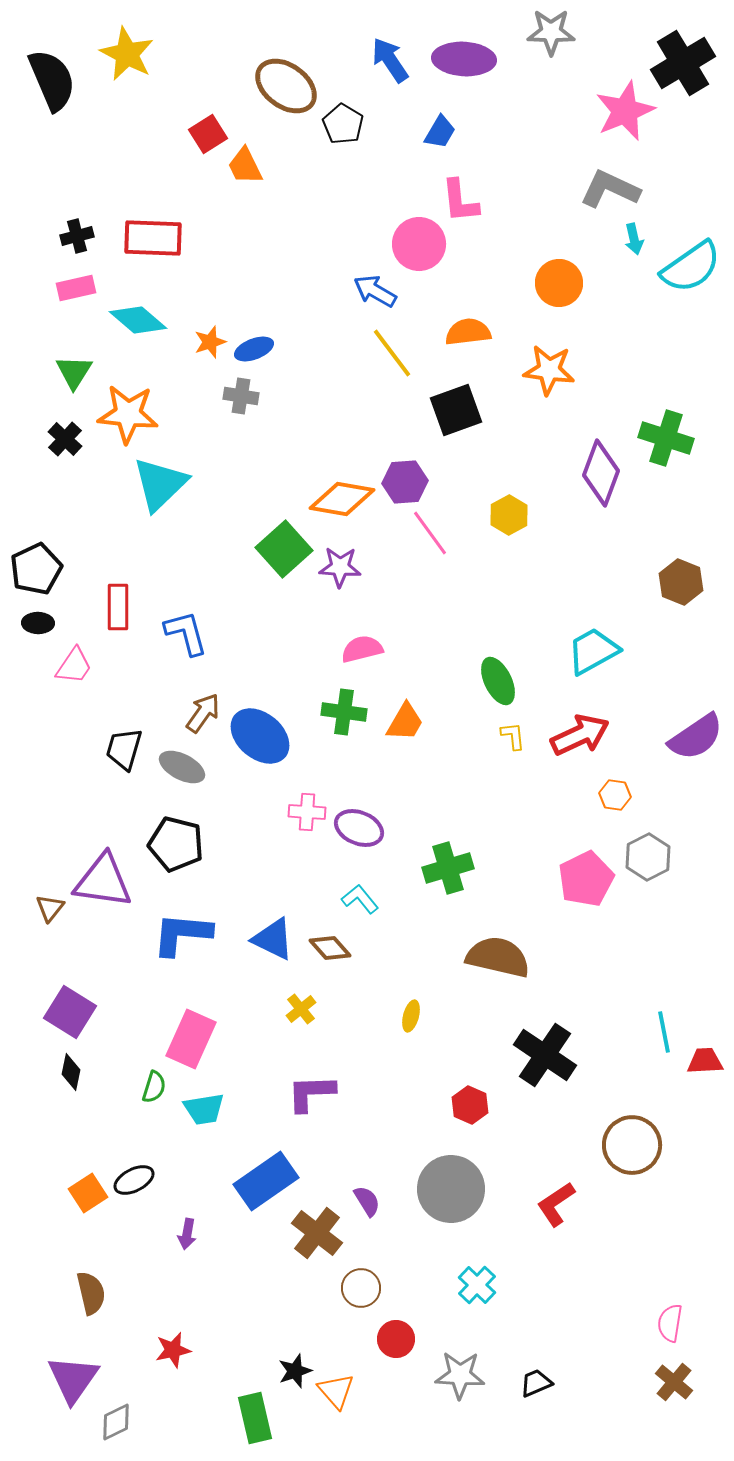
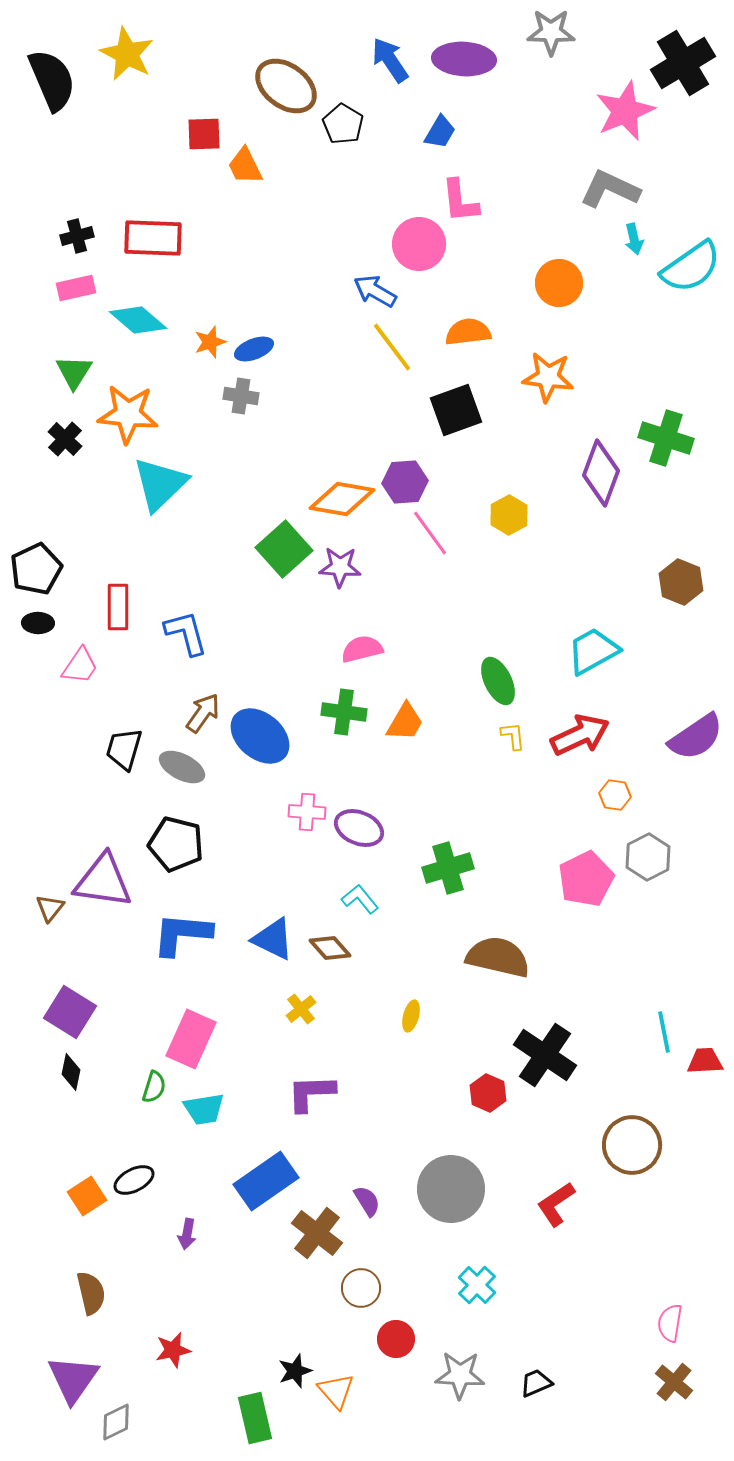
red square at (208, 134): moved 4 px left; rotated 30 degrees clockwise
yellow line at (392, 353): moved 6 px up
orange star at (549, 370): moved 1 px left, 7 px down
pink trapezoid at (74, 666): moved 6 px right
red hexagon at (470, 1105): moved 18 px right, 12 px up
orange square at (88, 1193): moved 1 px left, 3 px down
